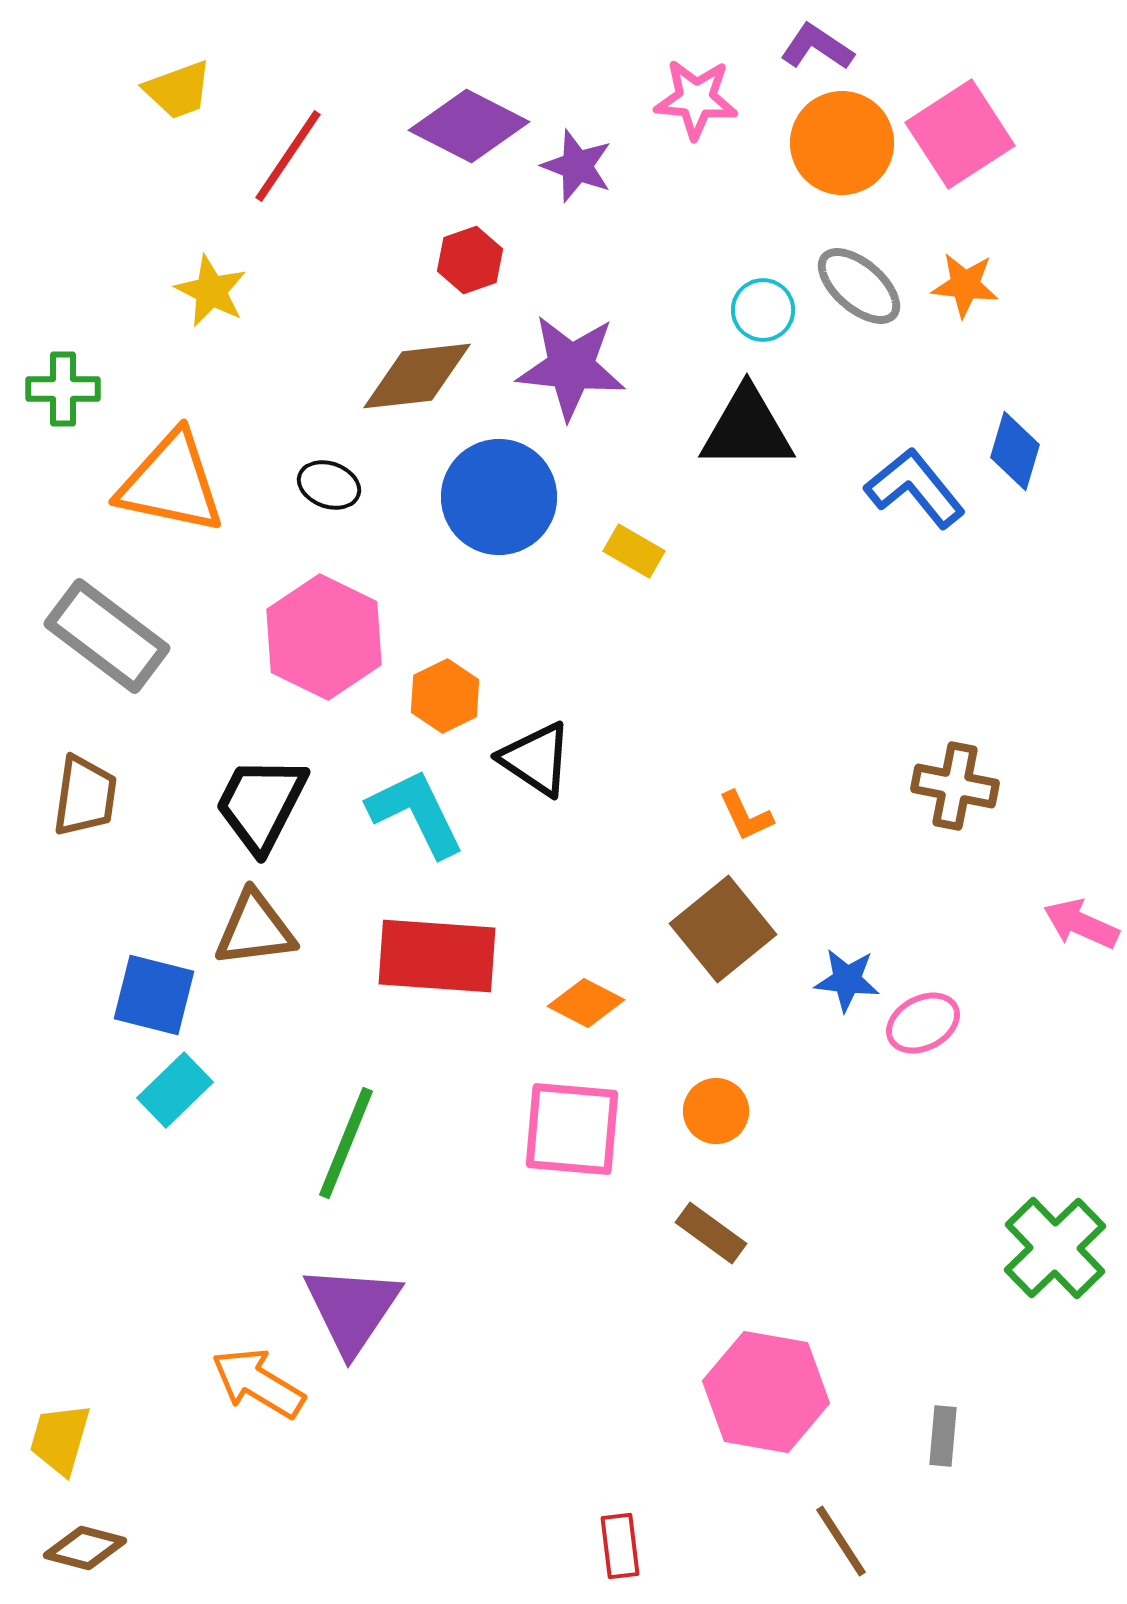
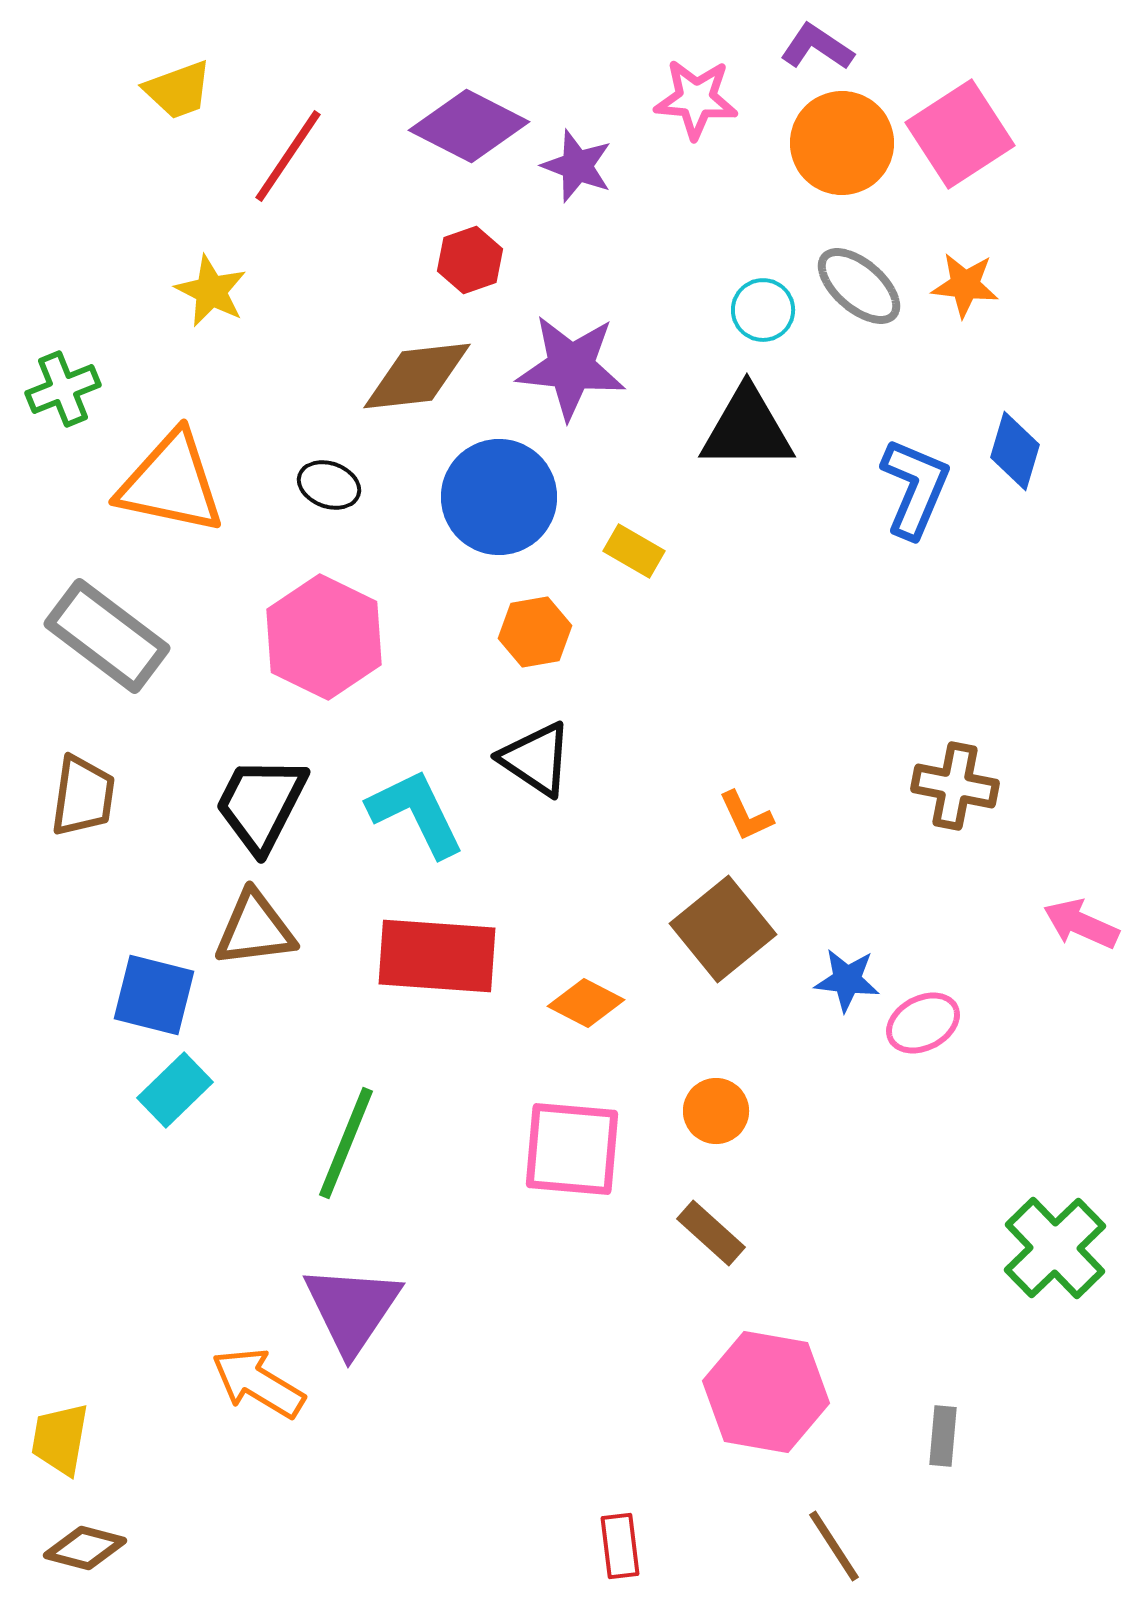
green cross at (63, 389): rotated 22 degrees counterclockwise
blue L-shape at (915, 488): rotated 62 degrees clockwise
orange hexagon at (445, 696): moved 90 px right, 64 px up; rotated 16 degrees clockwise
brown trapezoid at (85, 796): moved 2 px left
pink square at (572, 1129): moved 20 px down
brown rectangle at (711, 1233): rotated 6 degrees clockwise
yellow trapezoid at (60, 1439): rotated 6 degrees counterclockwise
brown line at (841, 1541): moved 7 px left, 5 px down
